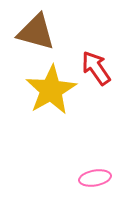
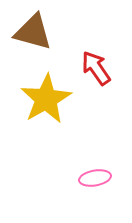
brown triangle: moved 3 px left
yellow star: moved 5 px left, 9 px down
